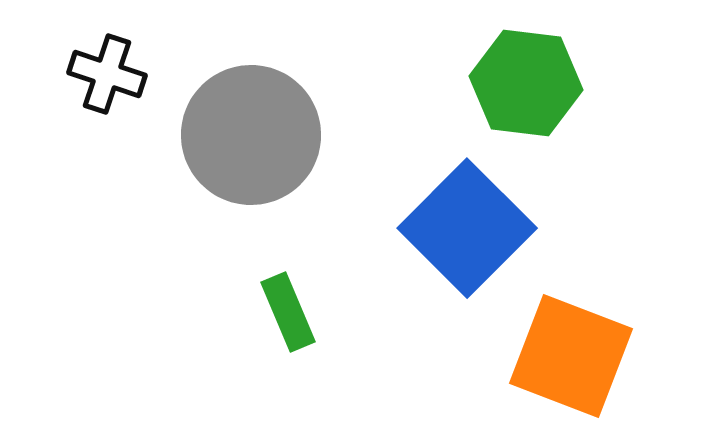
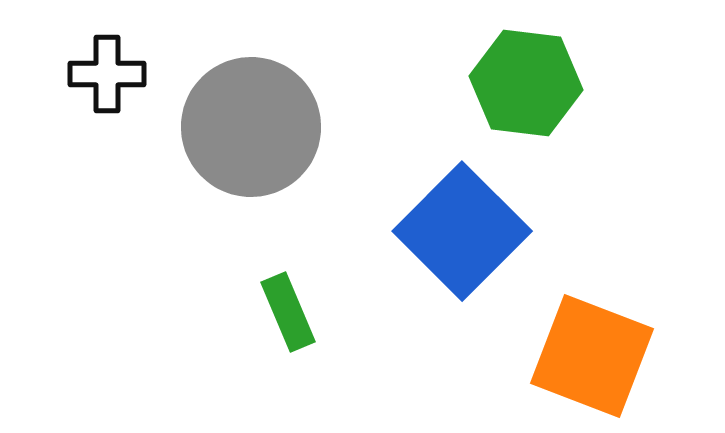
black cross: rotated 18 degrees counterclockwise
gray circle: moved 8 px up
blue square: moved 5 px left, 3 px down
orange square: moved 21 px right
